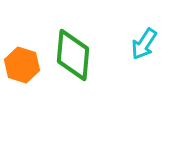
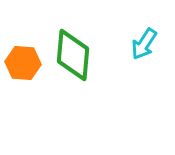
orange hexagon: moved 1 px right, 2 px up; rotated 12 degrees counterclockwise
